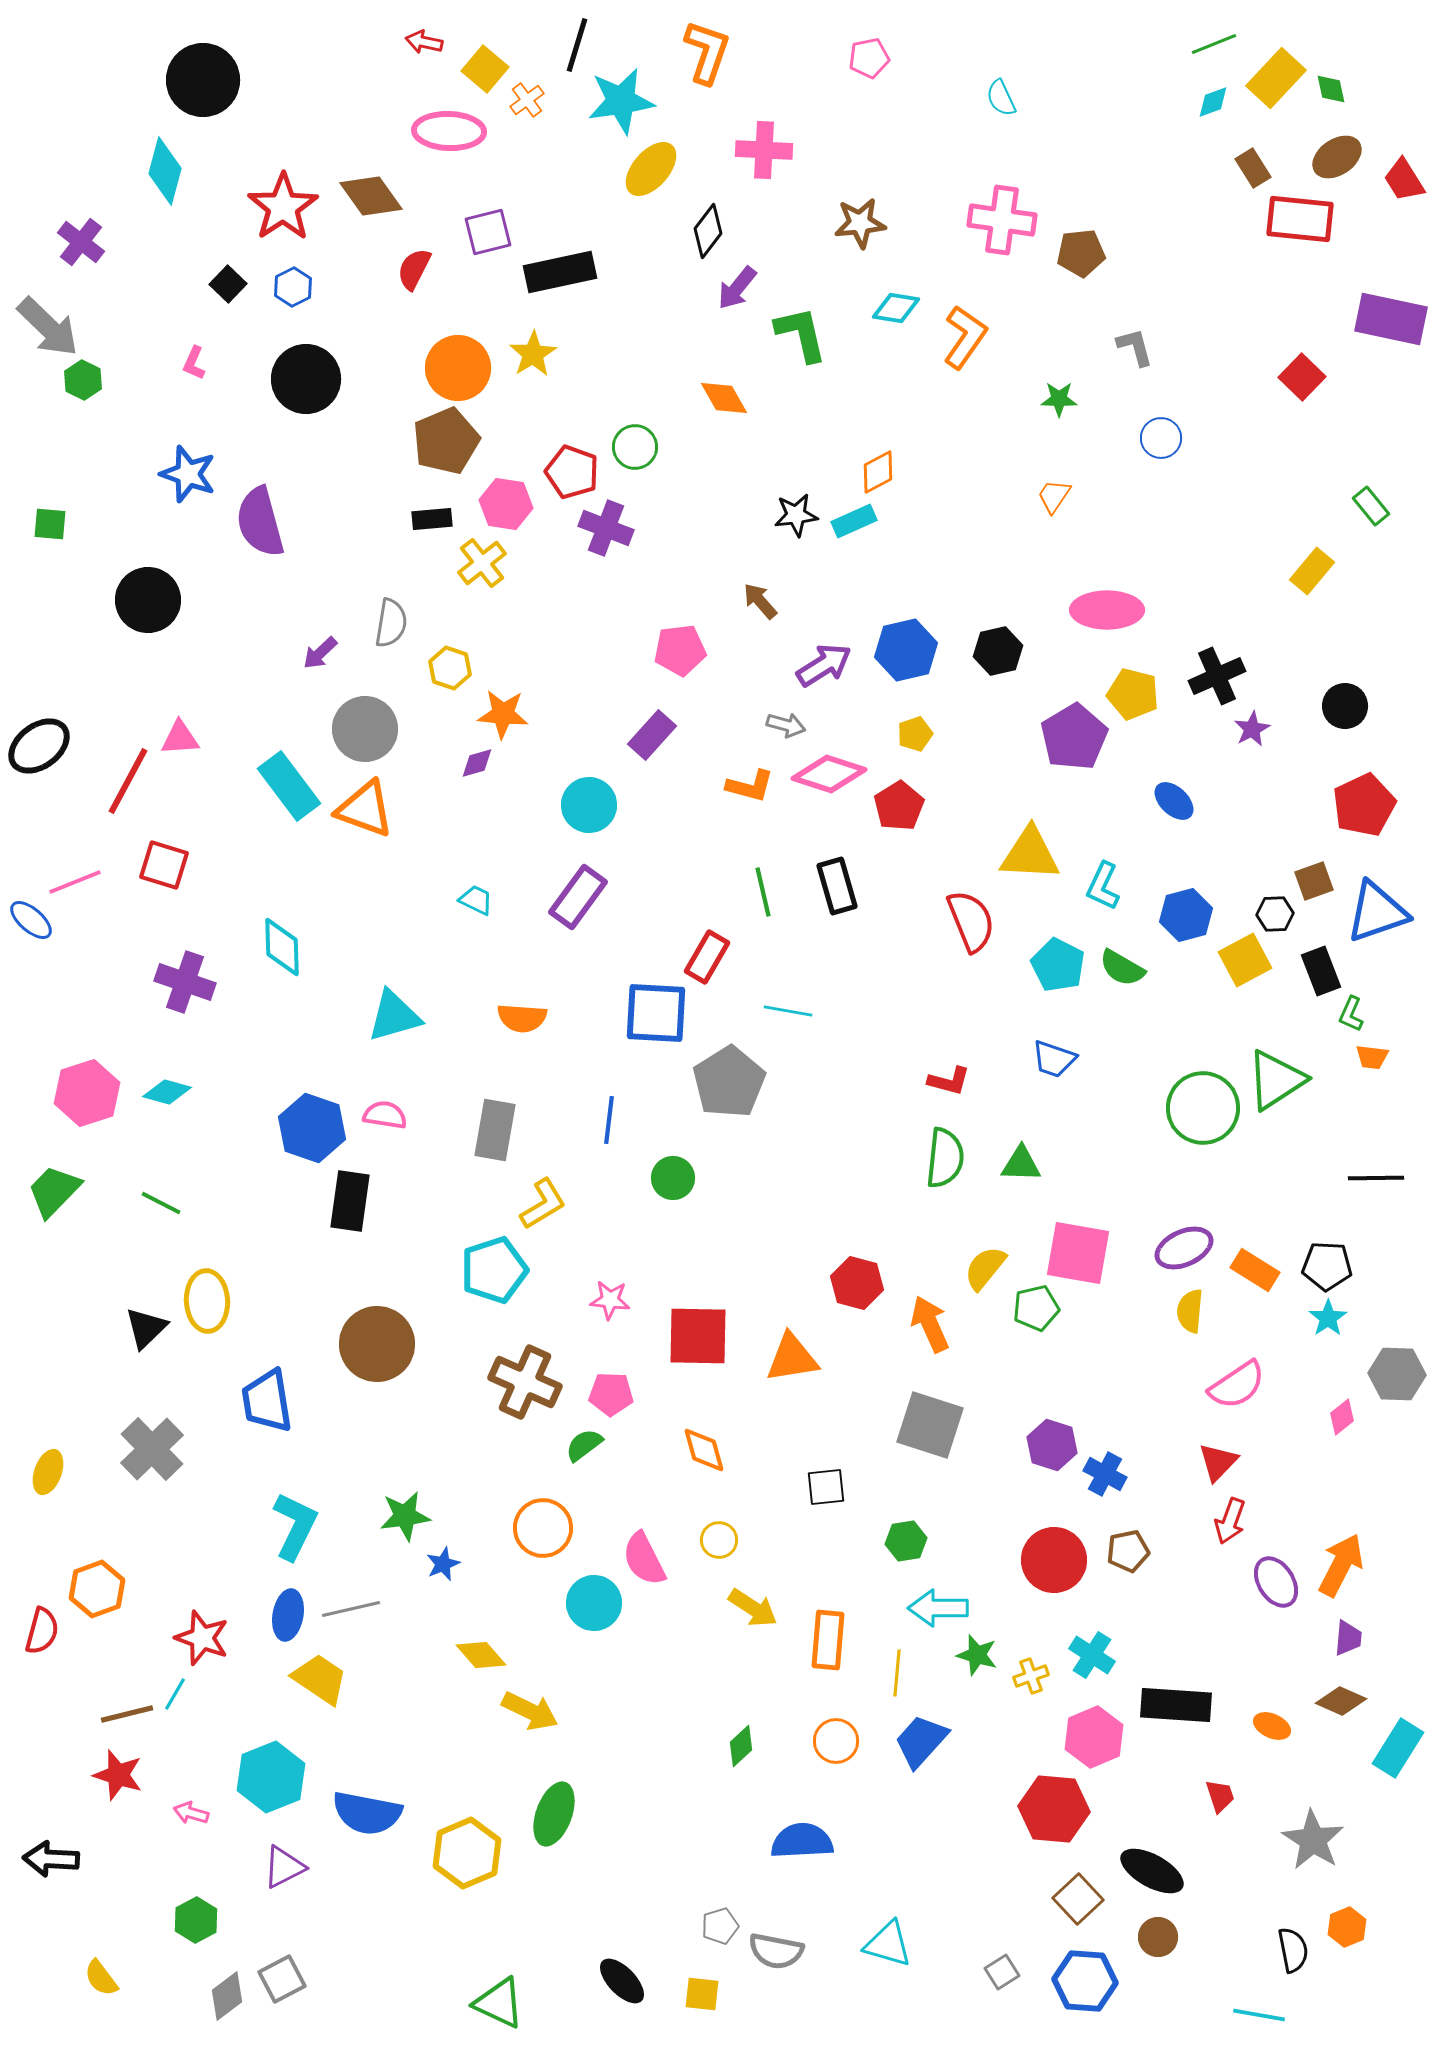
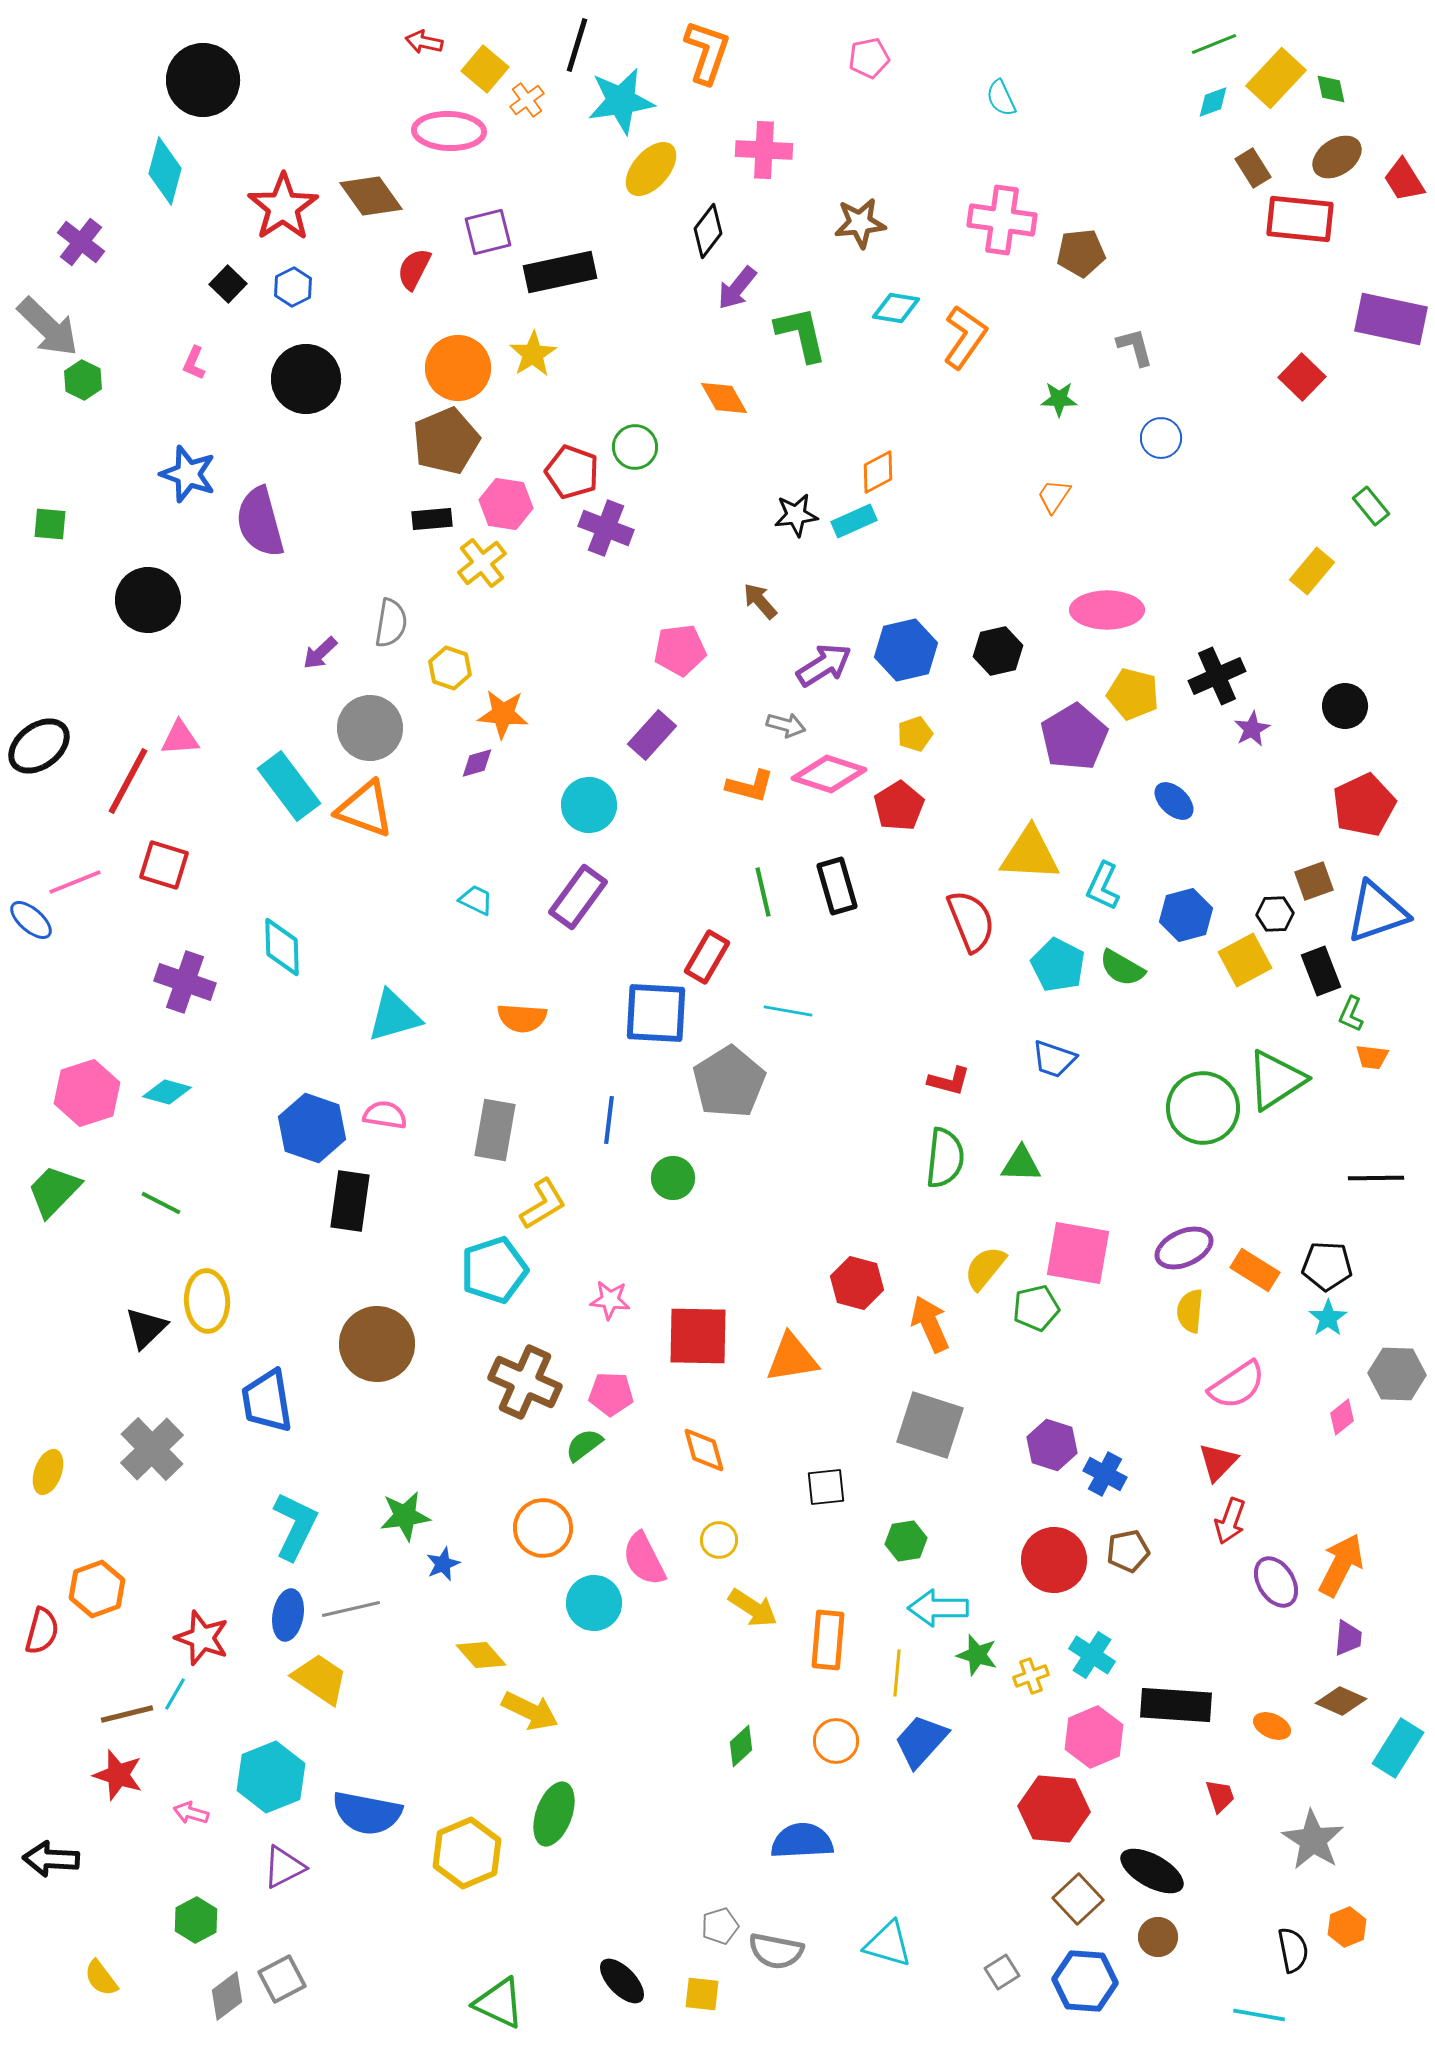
gray circle at (365, 729): moved 5 px right, 1 px up
